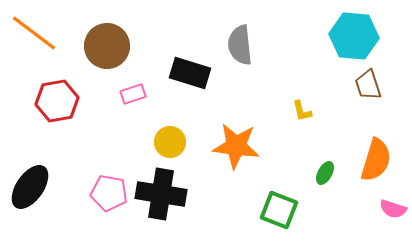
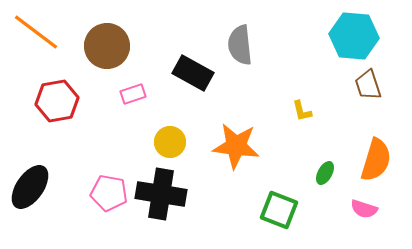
orange line: moved 2 px right, 1 px up
black rectangle: moved 3 px right; rotated 12 degrees clockwise
pink semicircle: moved 29 px left
